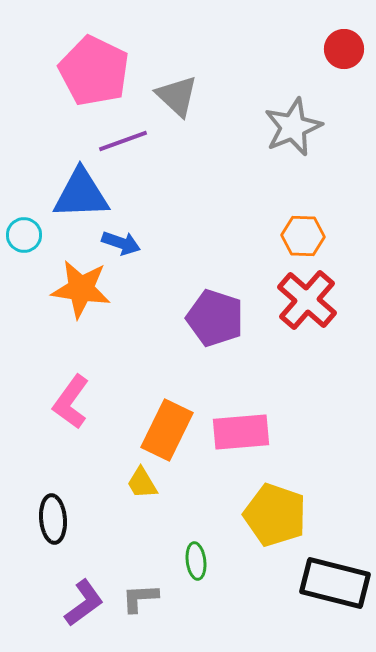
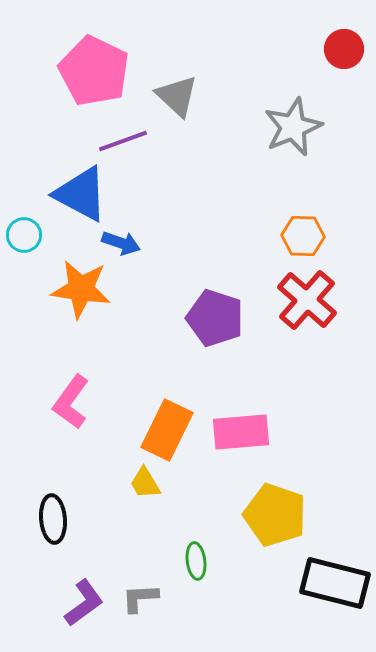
blue triangle: rotated 30 degrees clockwise
yellow trapezoid: moved 3 px right
